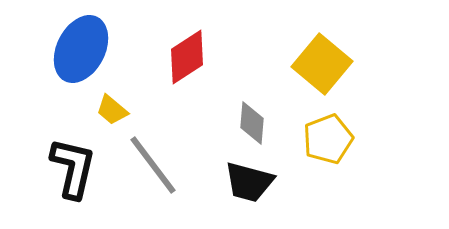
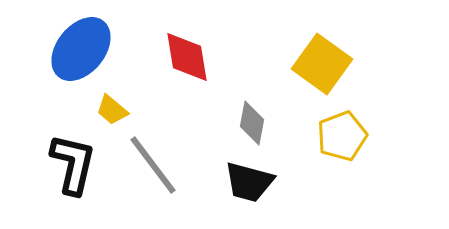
blue ellipse: rotated 12 degrees clockwise
red diamond: rotated 66 degrees counterclockwise
yellow square: rotated 4 degrees counterclockwise
gray diamond: rotated 6 degrees clockwise
yellow pentagon: moved 14 px right, 3 px up
black L-shape: moved 4 px up
